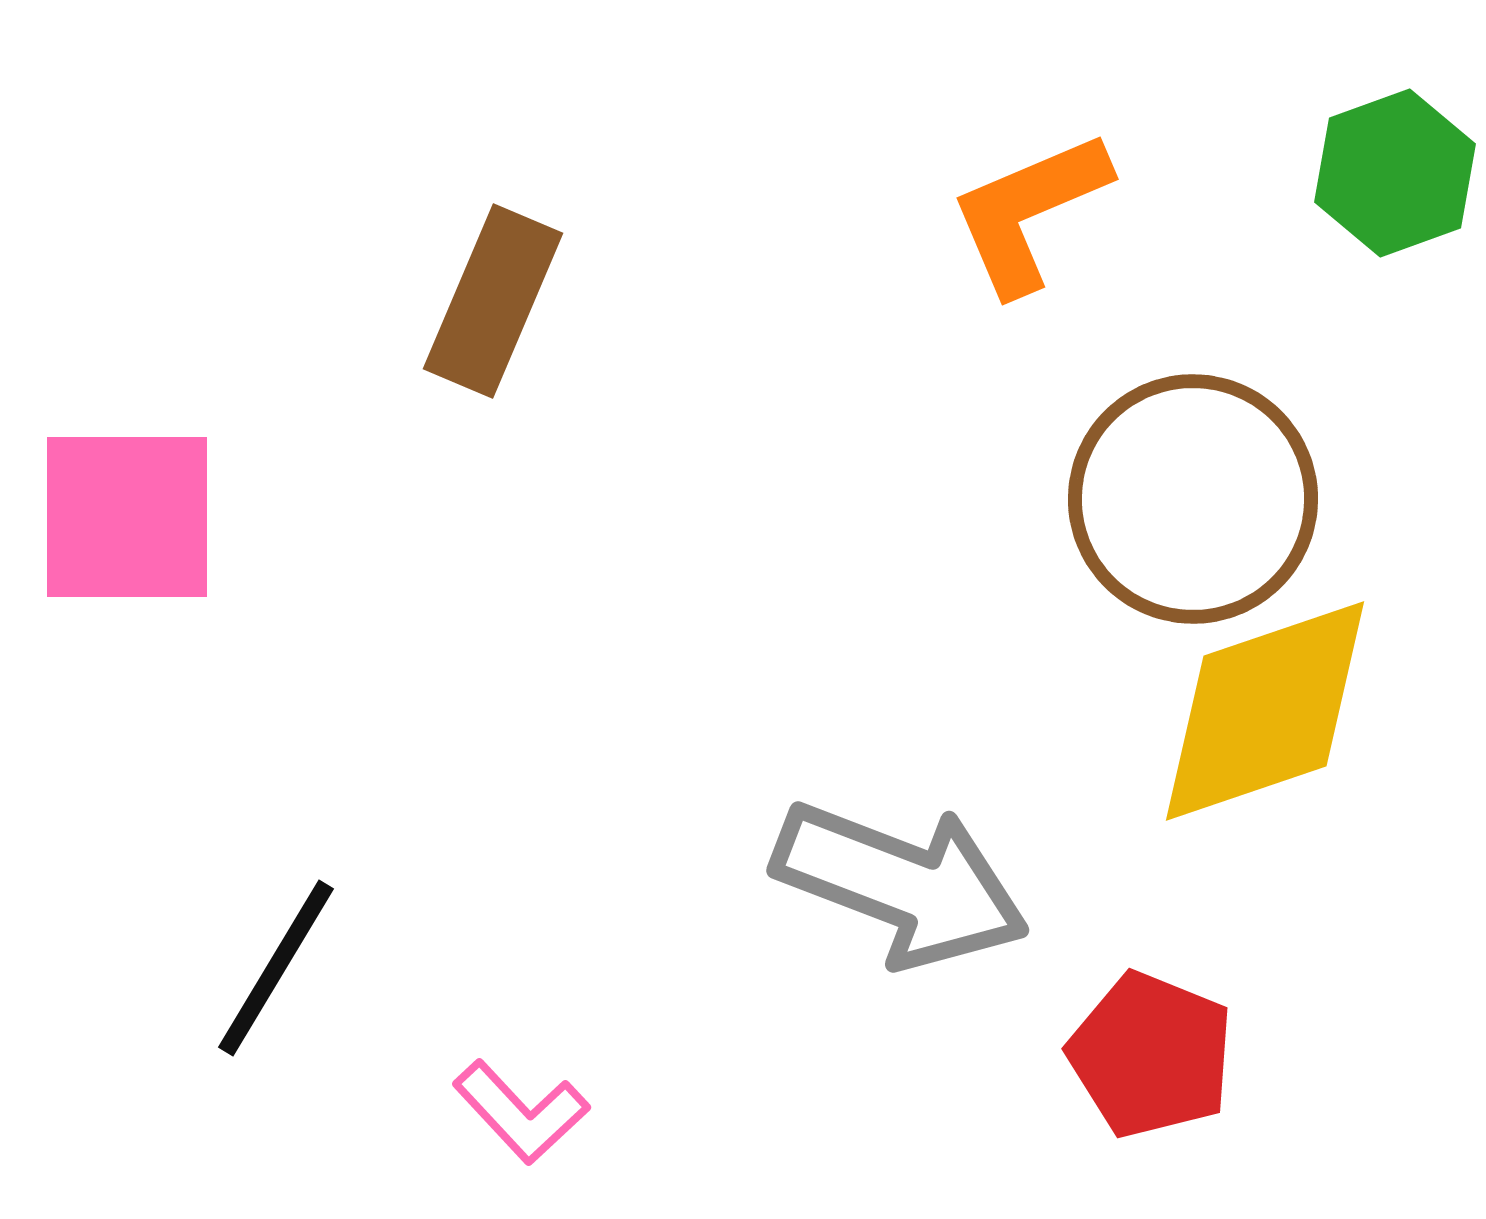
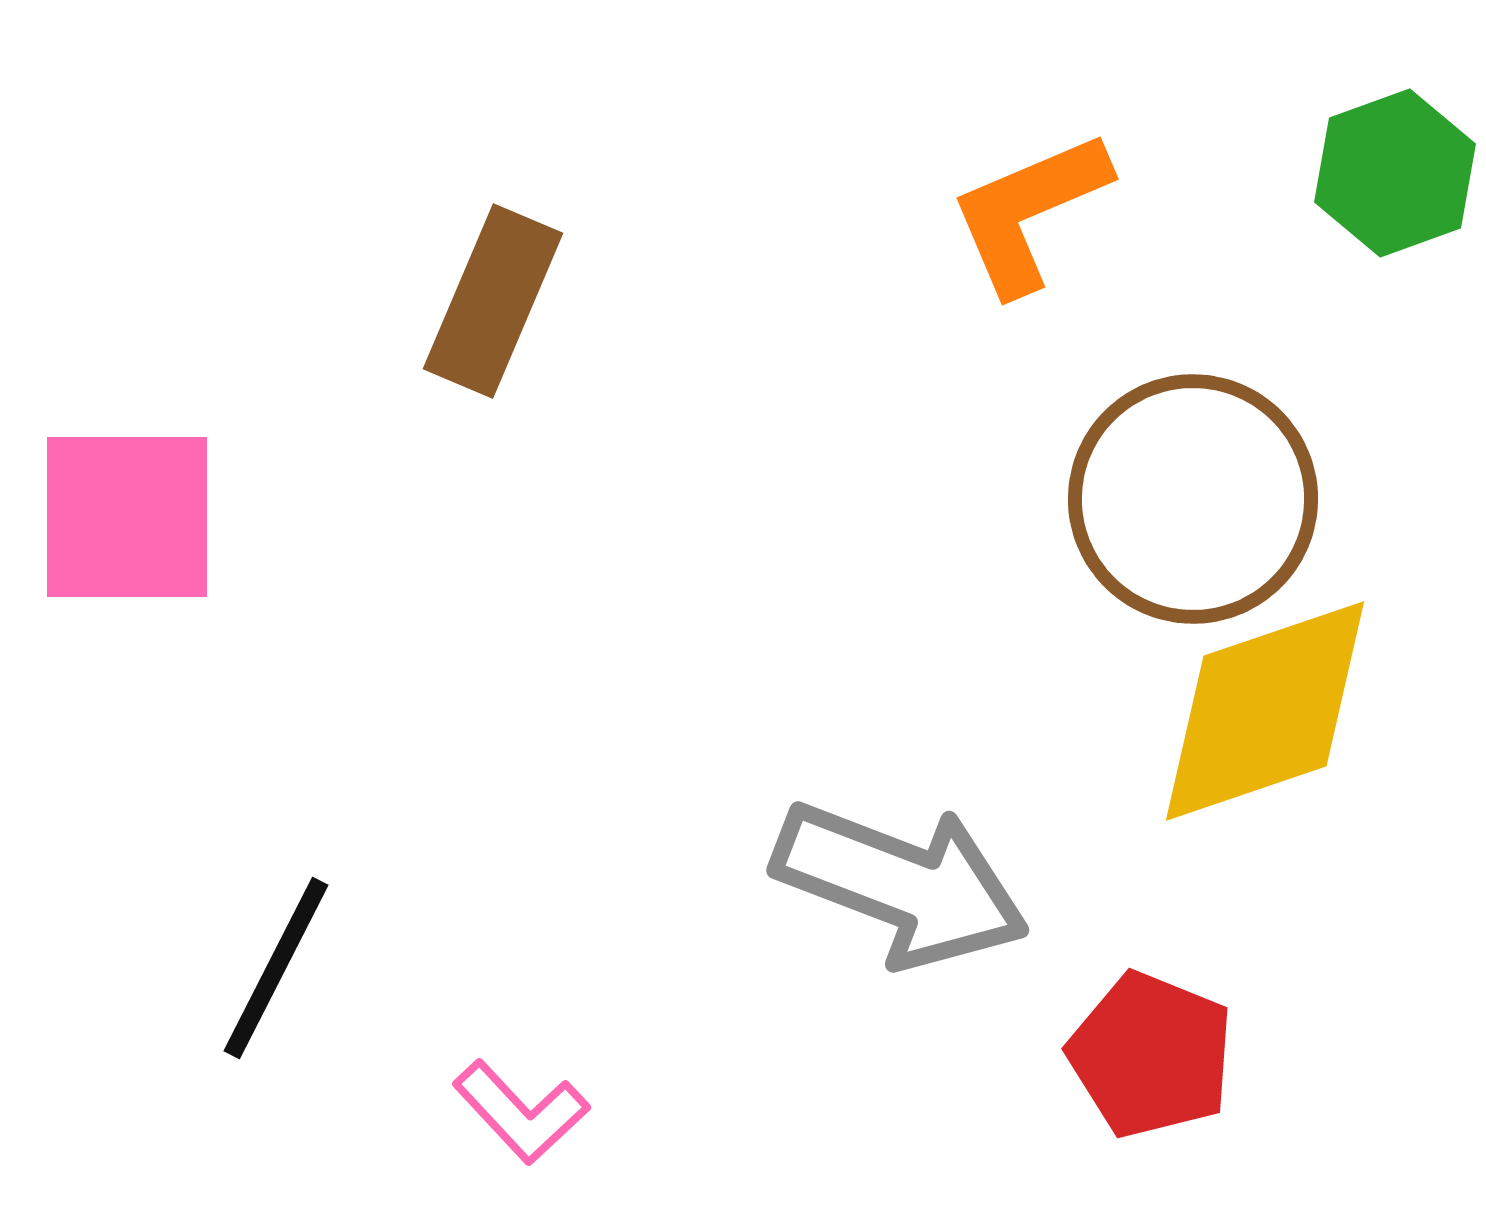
black line: rotated 4 degrees counterclockwise
